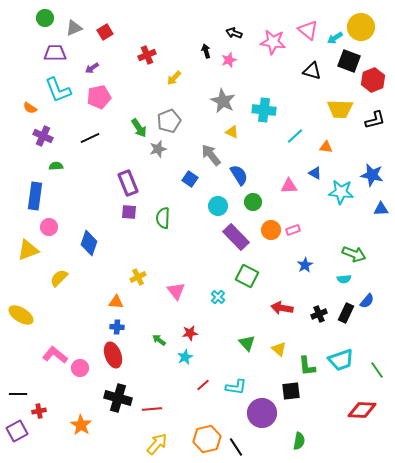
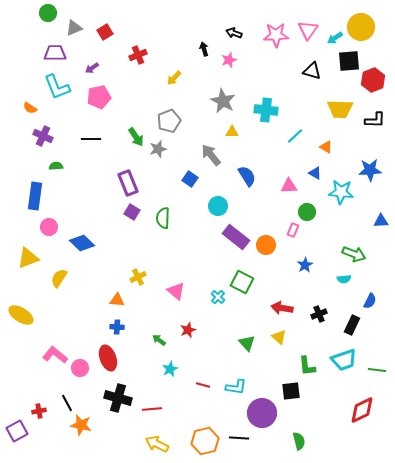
green circle at (45, 18): moved 3 px right, 5 px up
pink triangle at (308, 30): rotated 25 degrees clockwise
pink star at (273, 42): moved 3 px right, 7 px up; rotated 10 degrees counterclockwise
black arrow at (206, 51): moved 2 px left, 2 px up
red cross at (147, 55): moved 9 px left
black square at (349, 61): rotated 25 degrees counterclockwise
cyan L-shape at (58, 90): moved 1 px left, 3 px up
cyan cross at (264, 110): moved 2 px right
black L-shape at (375, 120): rotated 15 degrees clockwise
green arrow at (139, 128): moved 3 px left, 9 px down
yellow triangle at (232, 132): rotated 24 degrees counterclockwise
black line at (90, 138): moved 1 px right, 1 px down; rotated 24 degrees clockwise
orange triangle at (326, 147): rotated 24 degrees clockwise
blue semicircle at (239, 175): moved 8 px right, 1 px down
blue star at (372, 175): moved 2 px left, 5 px up; rotated 15 degrees counterclockwise
green circle at (253, 202): moved 54 px right, 10 px down
blue triangle at (381, 209): moved 12 px down
purple square at (129, 212): moved 3 px right; rotated 28 degrees clockwise
orange circle at (271, 230): moved 5 px left, 15 px down
pink rectangle at (293, 230): rotated 48 degrees counterclockwise
purple rectangle at (236, 237): rotated 8 degrees counterclockwise
blue diamond at (89, 243): moved 7 px left; rotated 65 degrees counterclockwise
yellow triangle at (28, 250): moved 8 px down
green square at (247, 276): moved 5 px left, 6 px down
yellow semicircle at (59, 278): rotated 12 degrees counterclockwise
pink triangle at (176, 291): rotated 12 degrees counterclockwise
blue semicircle at (367, 301): moved 3 px right; rotated 14 degrees counterclockwise
orange triangle at (116, 302): moved 1 px right, 2 px up
black rectangle at (346, 313): moved 6 px right, 12 px down
red star at (190, 333): moved 2 px left, 3 px up; rotated 14 degrees counterclockwise
yellow triangle at (279, 349): moved 12 px up
red ellipse at (113, 355): moved 5 px left, 3 px down
cyan star at (185, 357): moved 15 px left, 12 px down
cyan trapezoid at (341, 360): moved 3 px right
green line at (377, 370): rotated 48 degrees counterclockwise
red line at (203, 385): rotated 56 degrees clockwise
black line at (18, 394): moved 49 px right, 9 px down; rotated 60 degrees clockwise
red diamond at (362, 410): rotated 28 degrees counterclockwise
orange star at (81, 425): rotated 20 degrees counterclockwise
orange hexagon at (207, 439): moved 2 px left, 2 px down
green semicircle at (299, 441): rotated 24 degrees counterclockwise
yellow arrow at (157, 444): rotated 105 degrees counterclockwise
black line at (236, 447): moved 3 px right, 9 px up; rotated 54 degrees counterclockwise
